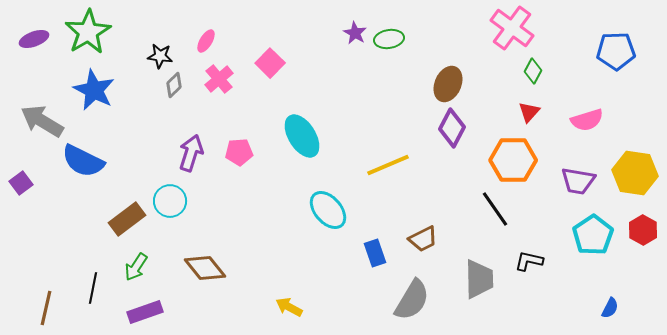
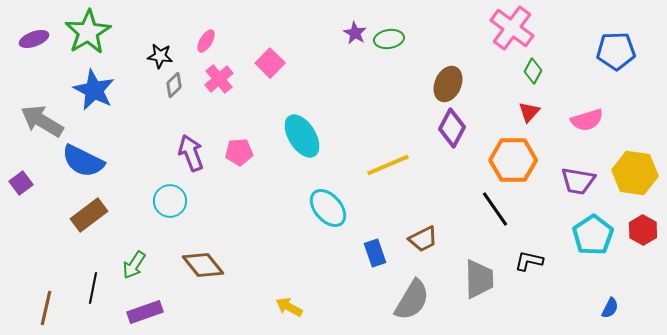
purple arrow at (191, 153): rotated 39 degrees counterclockwise
cyan ellipse at (328, 210): moved 2 px up
brown rectangle at (127, 219): moved 38 px left, 4 px up
green arrow at (136, 267): moved 2 px left, 2 px up
brown diamond at (205, 268): moved 2 px left, 3 px up
